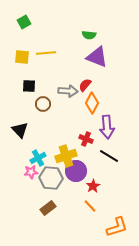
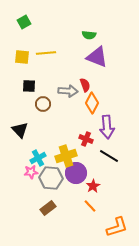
red semicircle: rotated 120 degrees clockwise
purple circle: moved 2 px down
